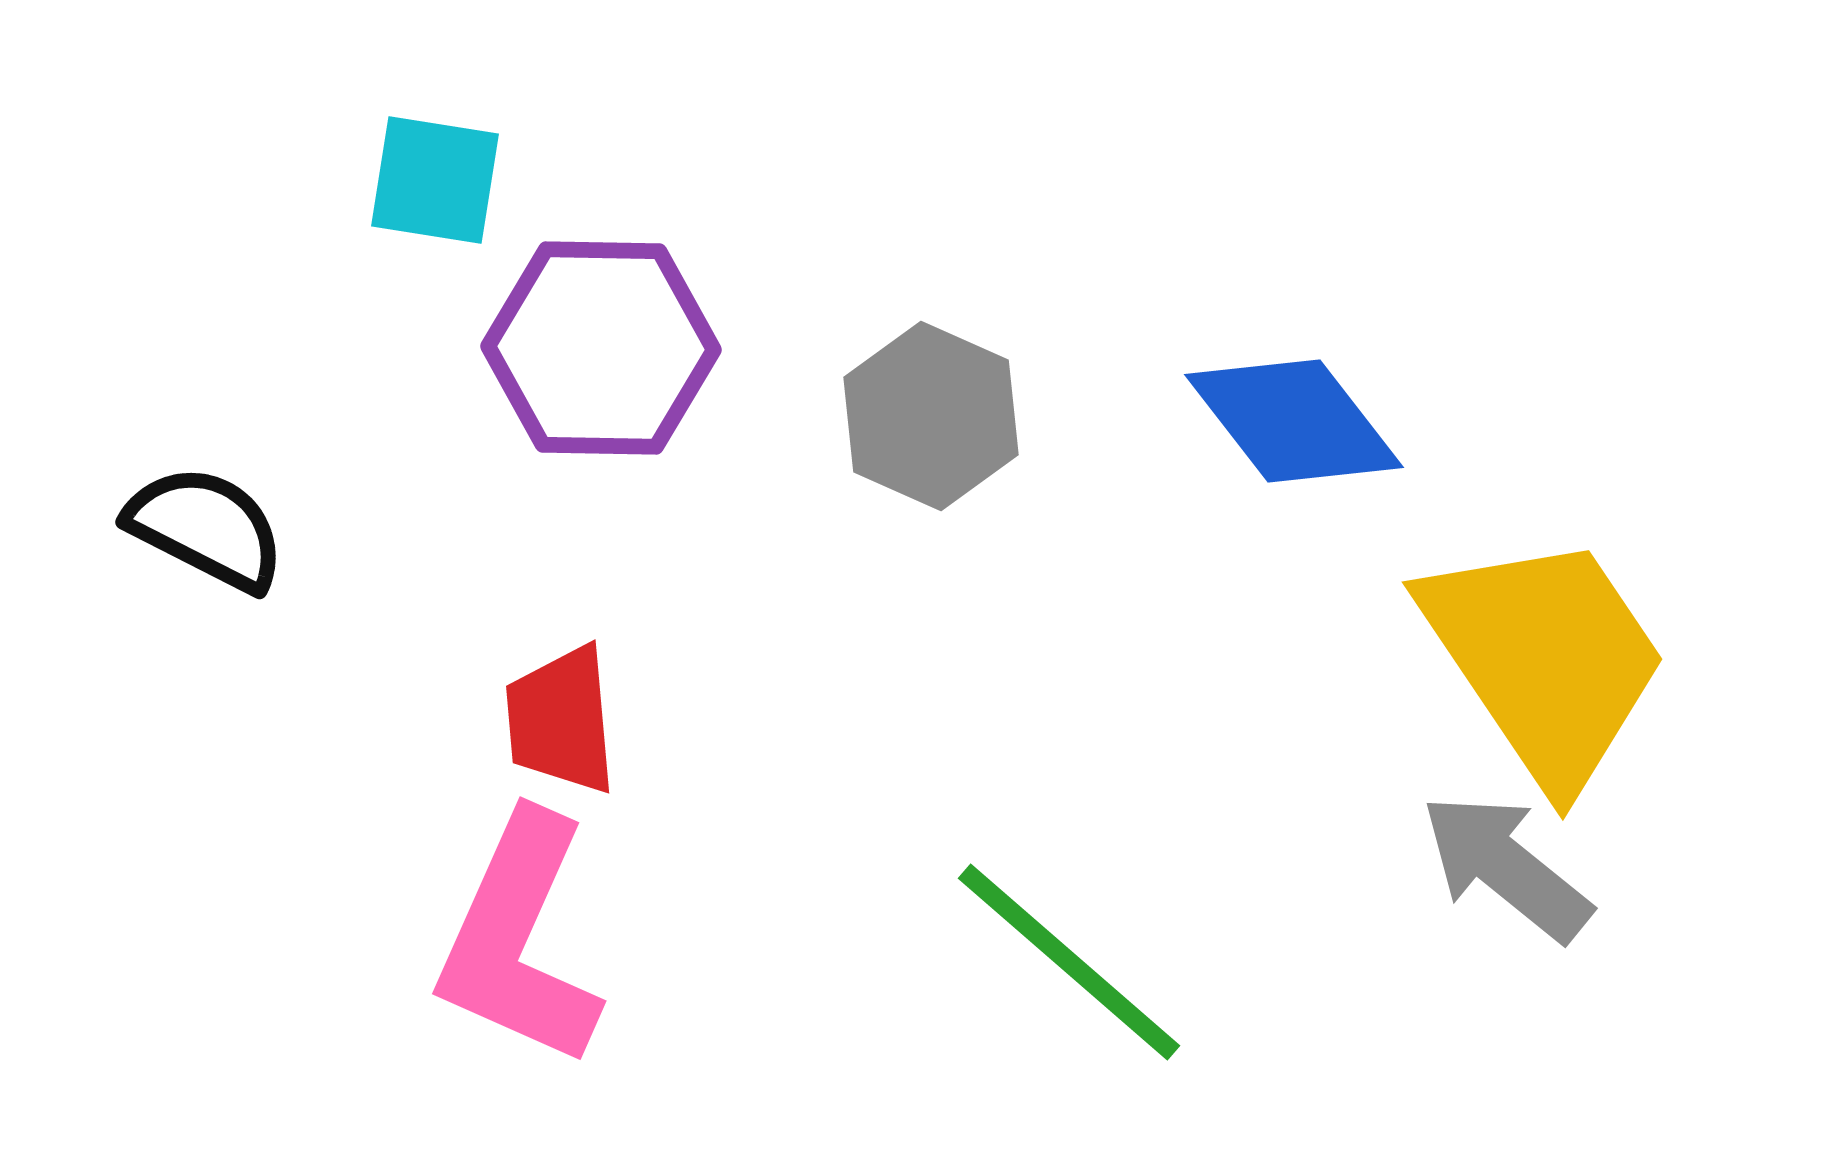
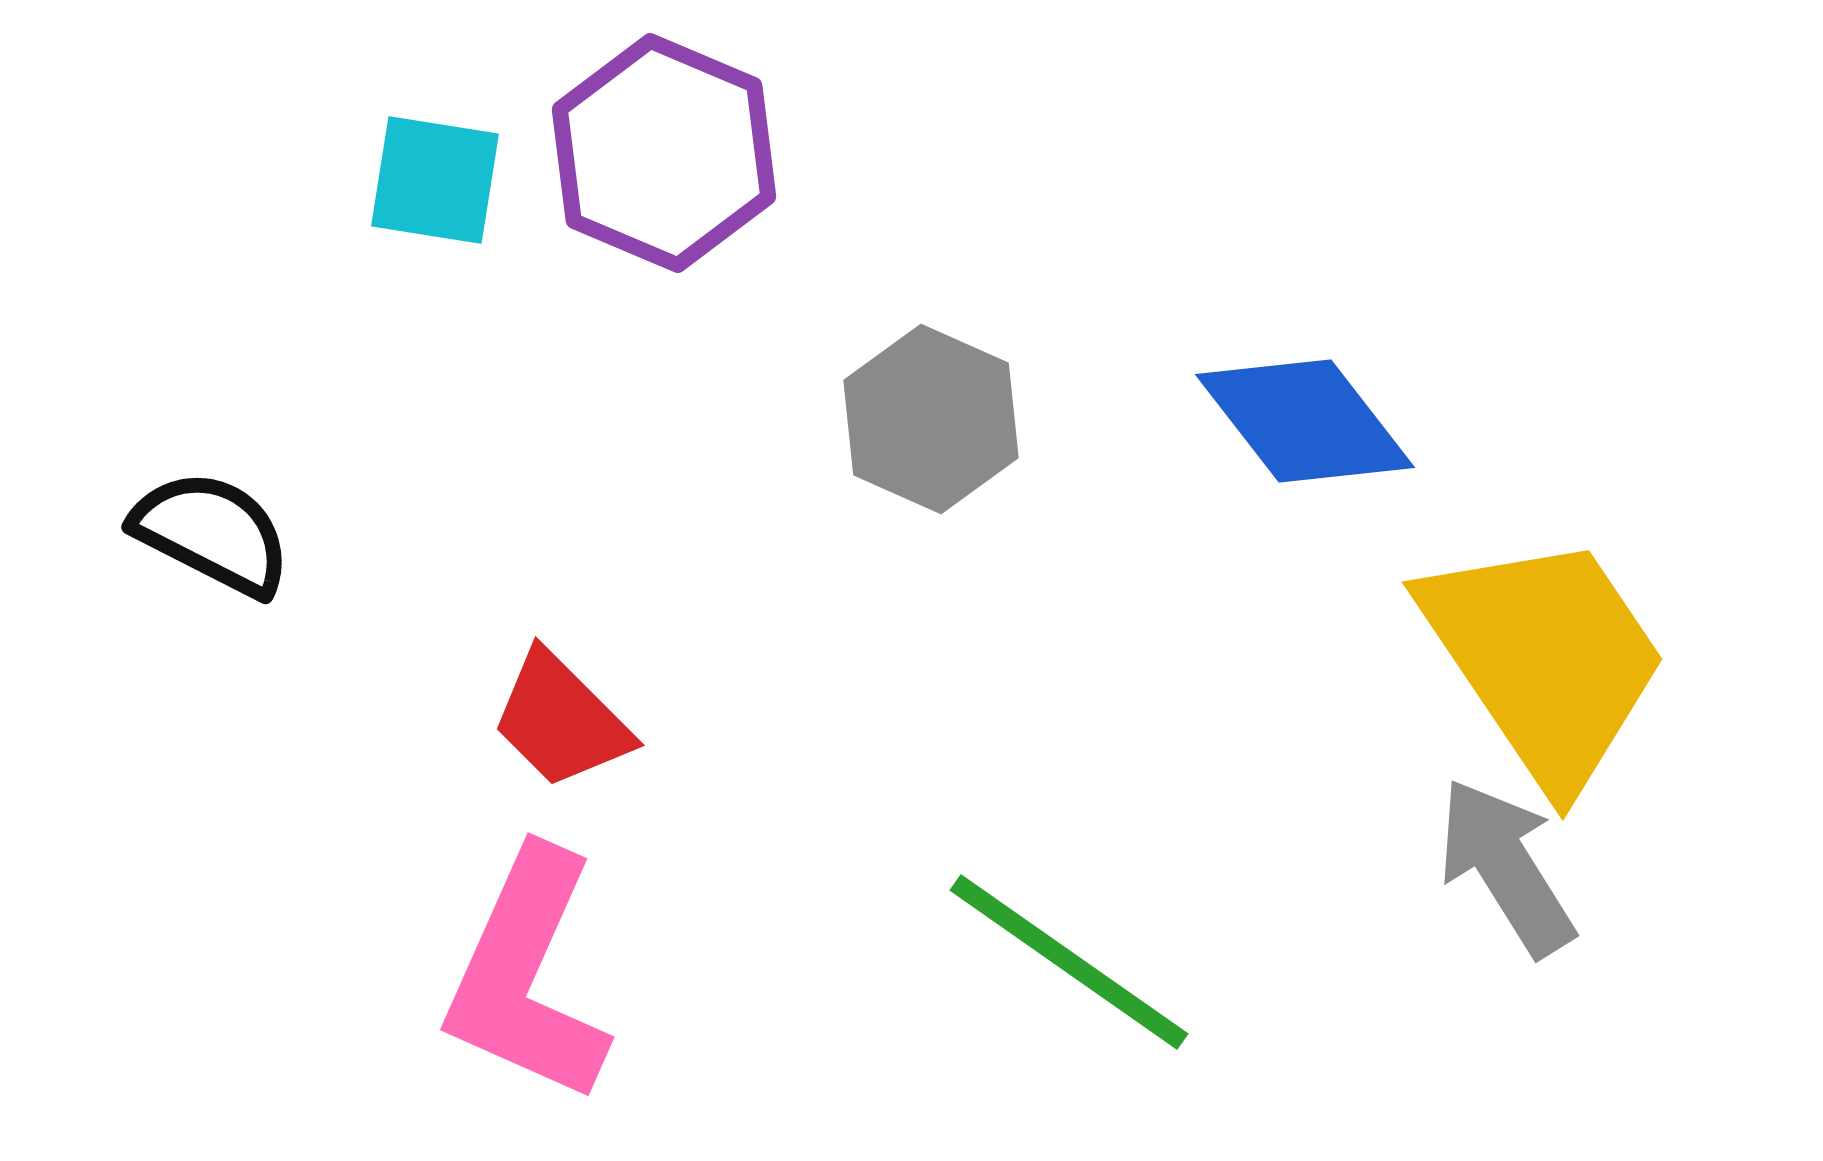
purple hexagon: moved 63 px right, 195 px up; rotated 22 degrees clockwise
gray hexagon: moved 3 px down
blue diamond: moved 11 px right
black semicircle: moved 6 px right, 5 px down
red trapezoid: rotated 40 degrees counterclockwise
gray arrow: rotated 19 degrees clockwise
pink L-shape: moved 8 px right, 36 px down
green line: rotated 6 degrees counterclockwise
